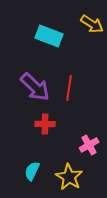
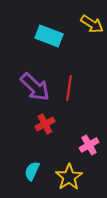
red cross: rotated 30 degrees counterclockwise
yellow star: rotated 8 degrees clockwise
